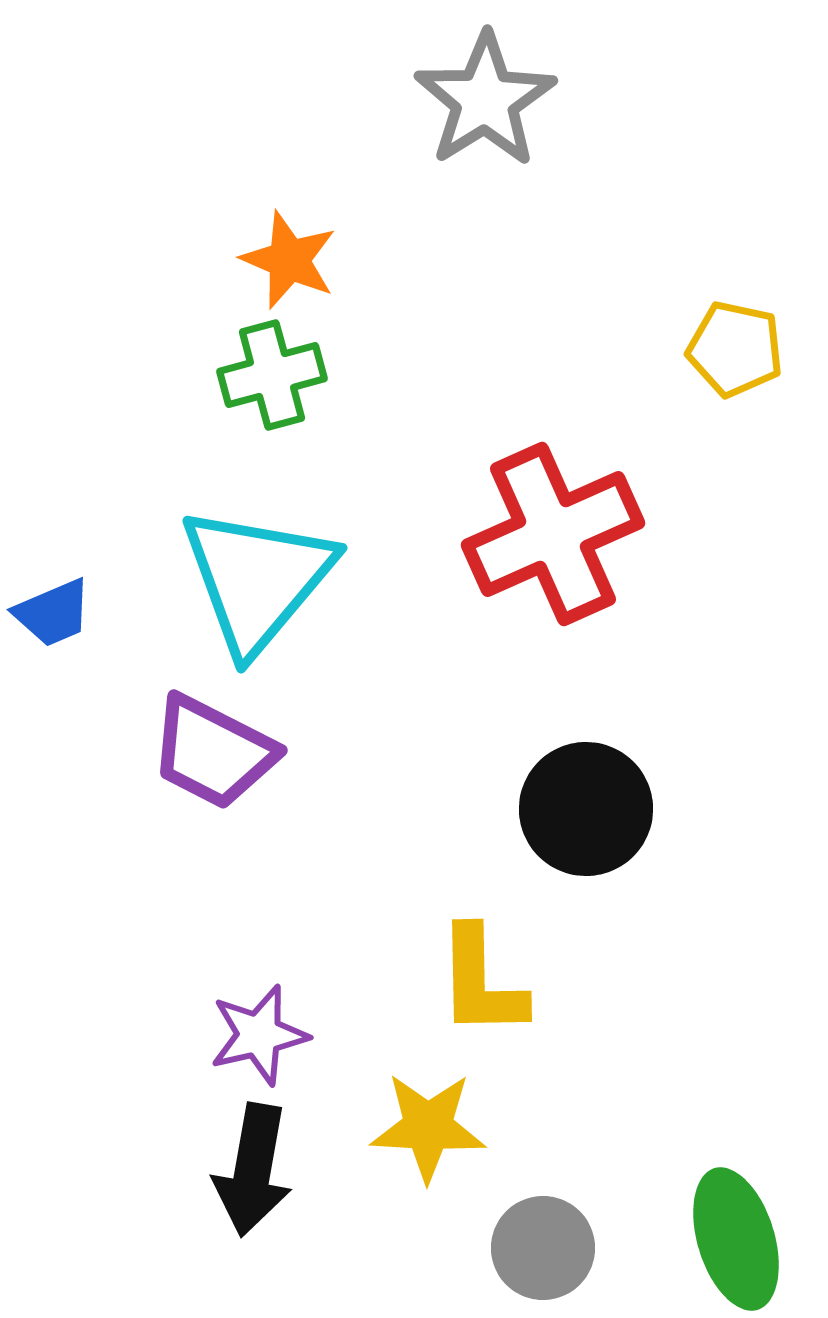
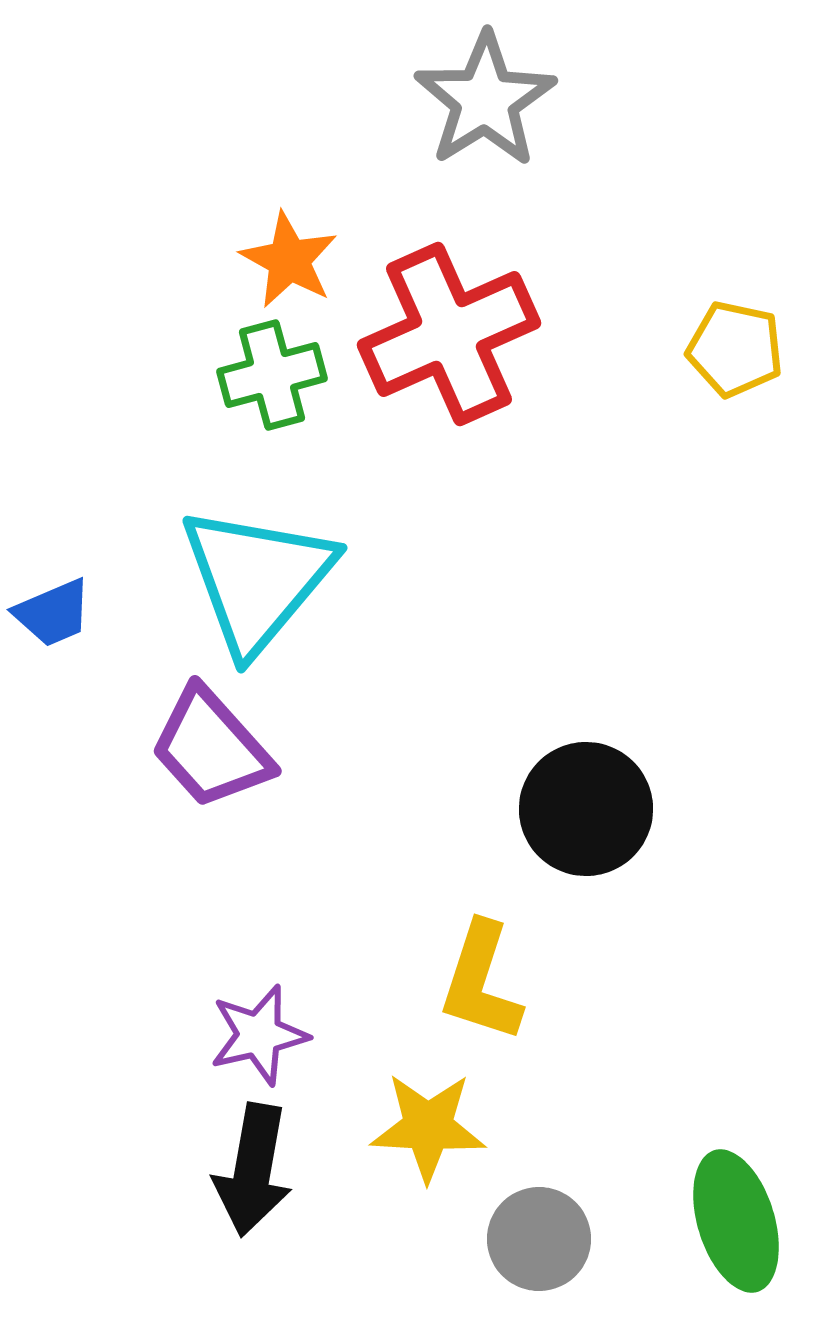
orange star: rotated 6 degrees clockwise
red cross: moved 104 px left, 200 px up
purple trapezoid: moved 2 px left, 4 px up; rotated 21 degrees clockwise
yellow L-shape: rotated 19 degrees clockwise
green ellipse: moved 18 px up
gray circle: moved 4 px left, 9 px up
